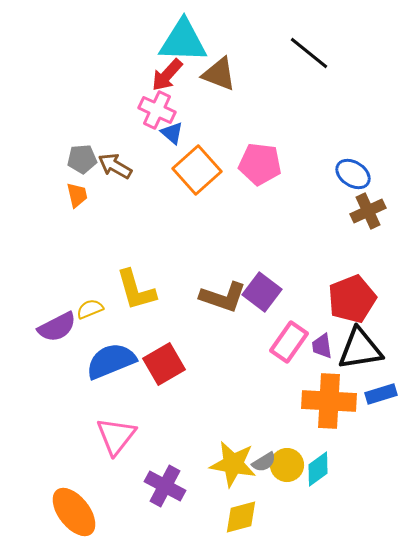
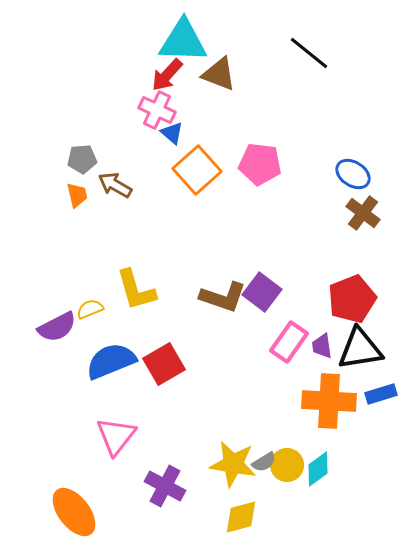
brown arrow: moved 19 px down
brown cross: moved 5 px left, 2 px down; rotated 28 degrees counterclockwise
